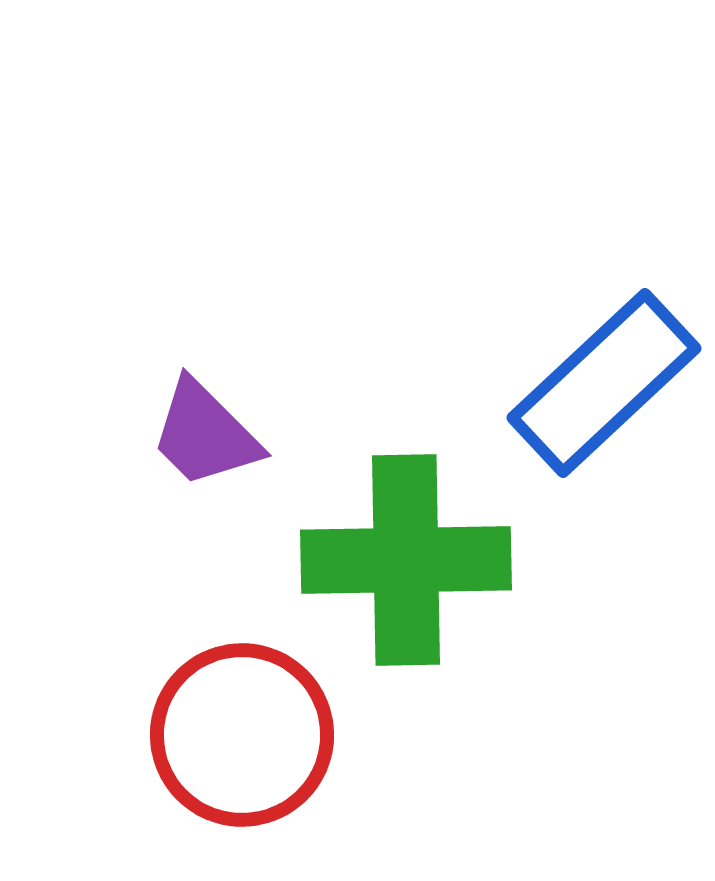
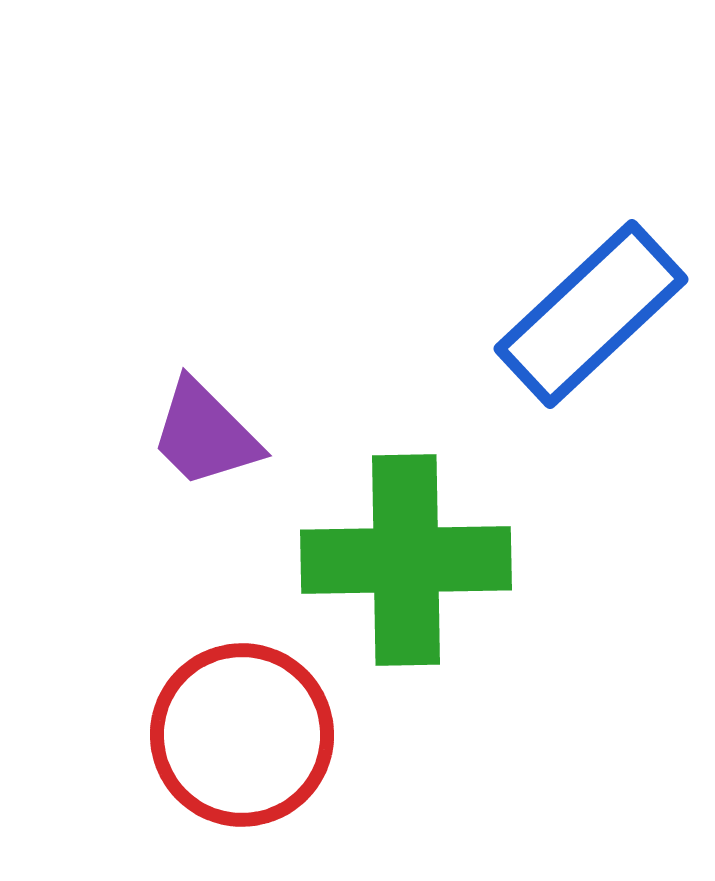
blue rectangle: moved 13 px left, 69 px up
